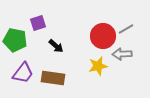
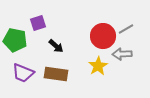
yellow star: rotated 18 degrees counterclockwise
purple trapezoid: rotated 75 degrees clockwise
brown rectangle: moved 3 px right, 4 px up
